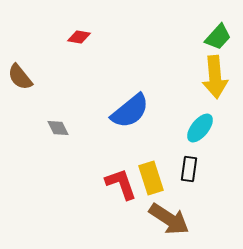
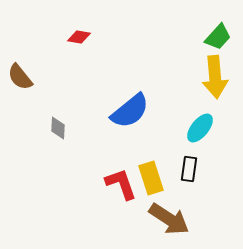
gray diamond: rotated 30 degrees clockwise
